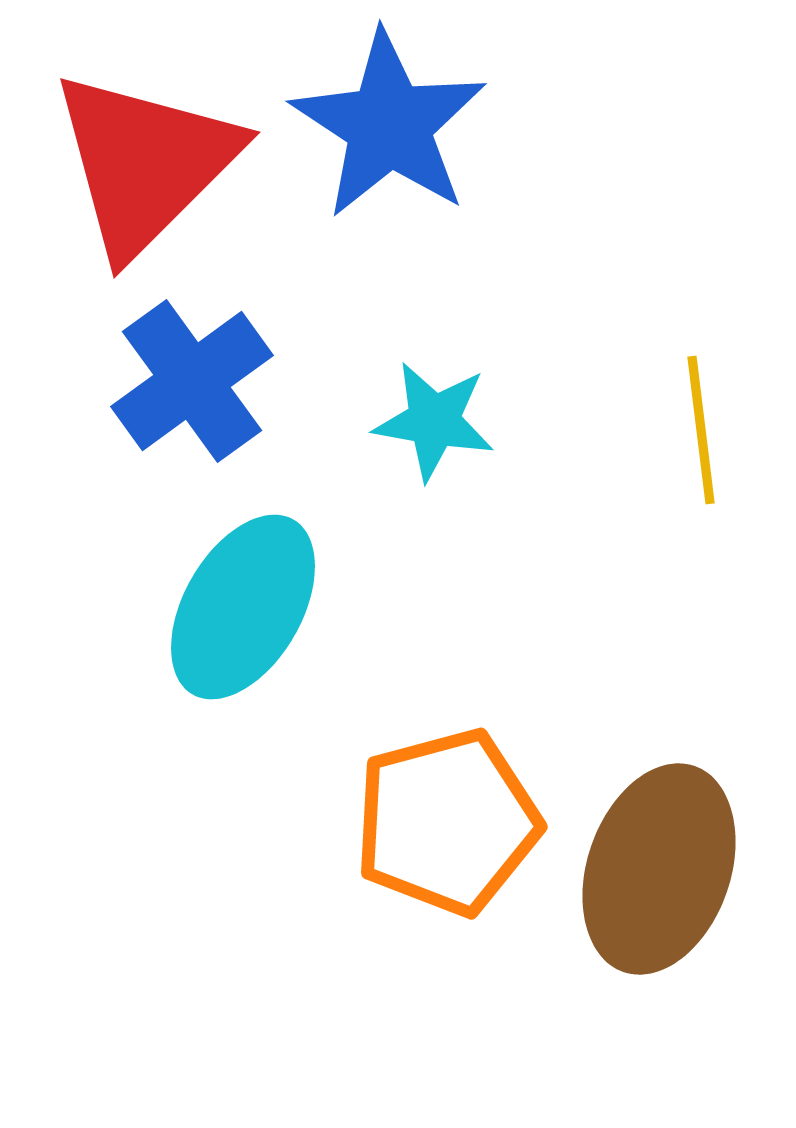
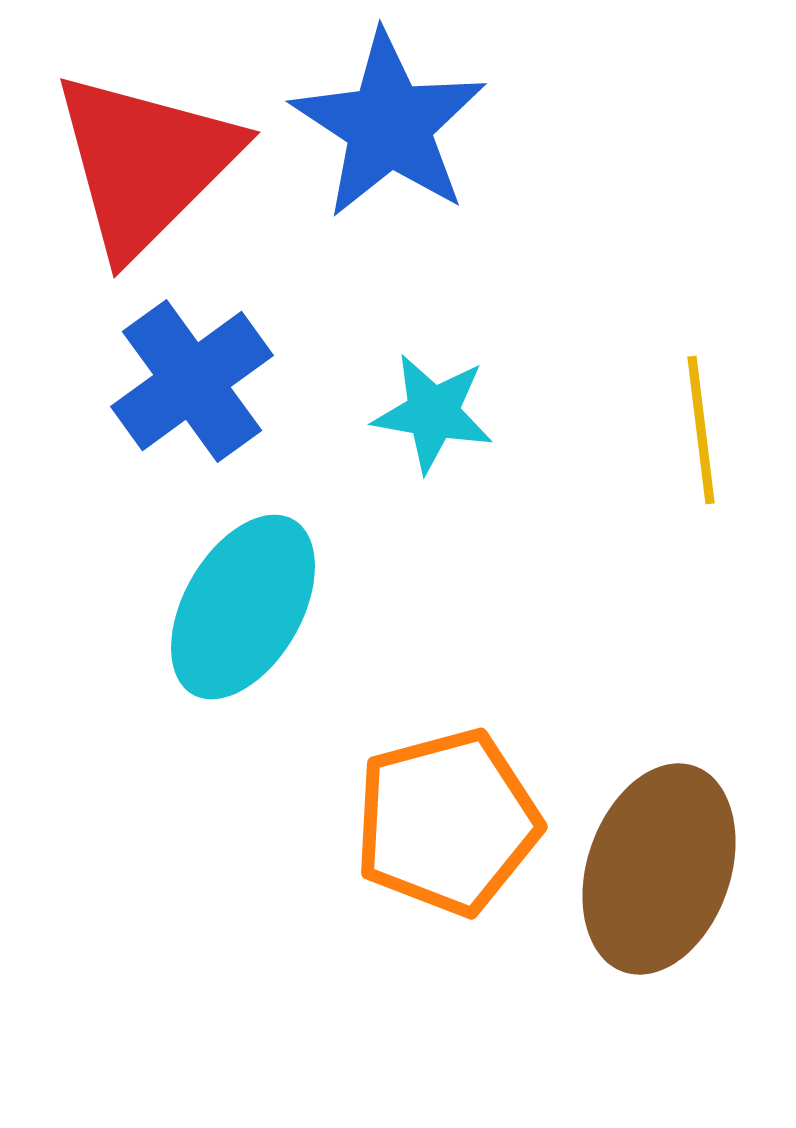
cyan star: moved 1 px left, 8 px up
